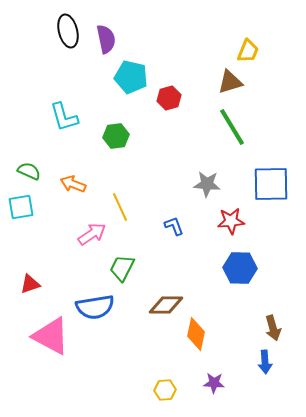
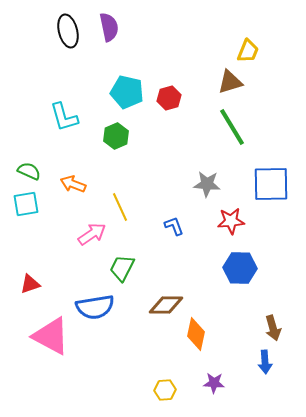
purple semicircle: moved 3 px right, 12 px up
cyan pentagon: moved 4 px left, 15 px down
green hexagon: rotated 15 degrees counterclockwise
cyan square: moved 5 px right, 3 px up
